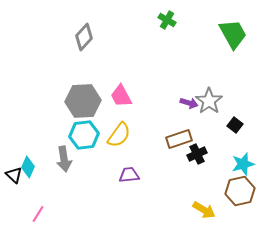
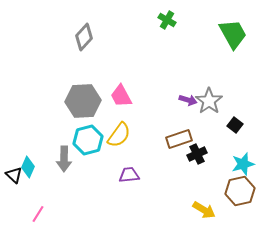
purple arrow: moved 1 px left, 3 px up
cyan hexagon: moved 4 px right, 5 px down; rotated 8 degrees counterclockwise
gray arrow: rotated 10 degrees clockwise
